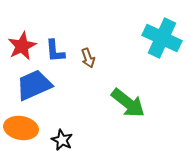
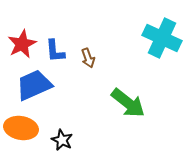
red star: moved 2 px up
